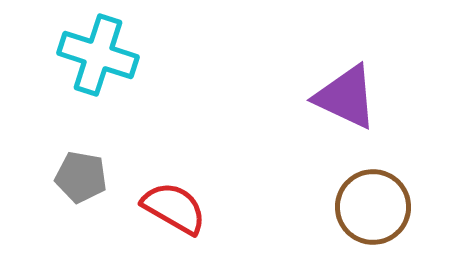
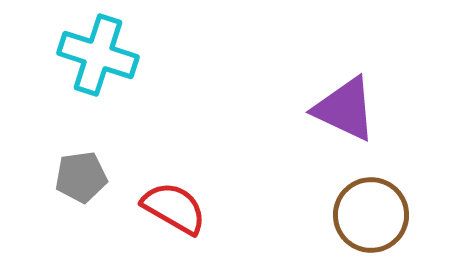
purple triangle: moved 1 px left, 12 px down
gray pentagon: rotated 18 degrees counterclockwise
brown circle: moved 2 px left, 8 px down
